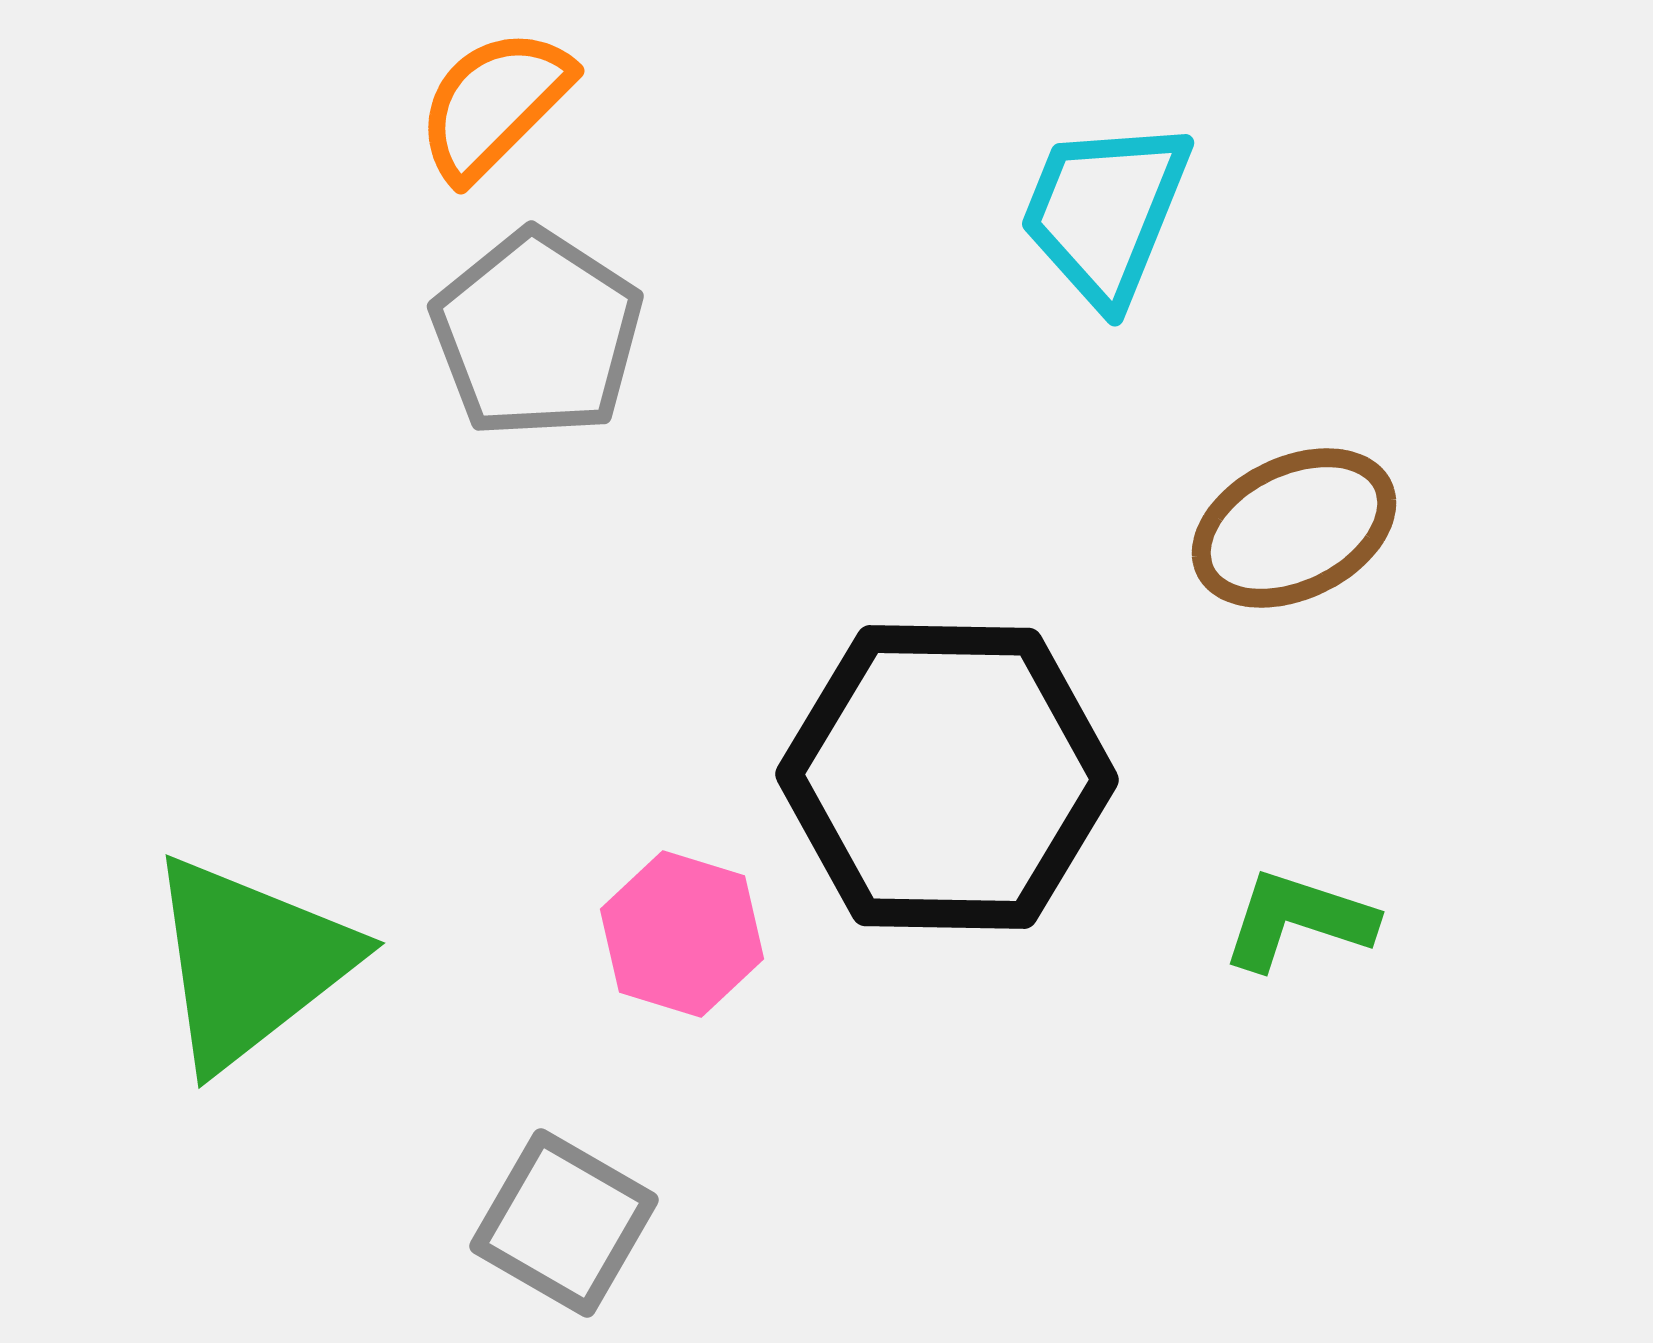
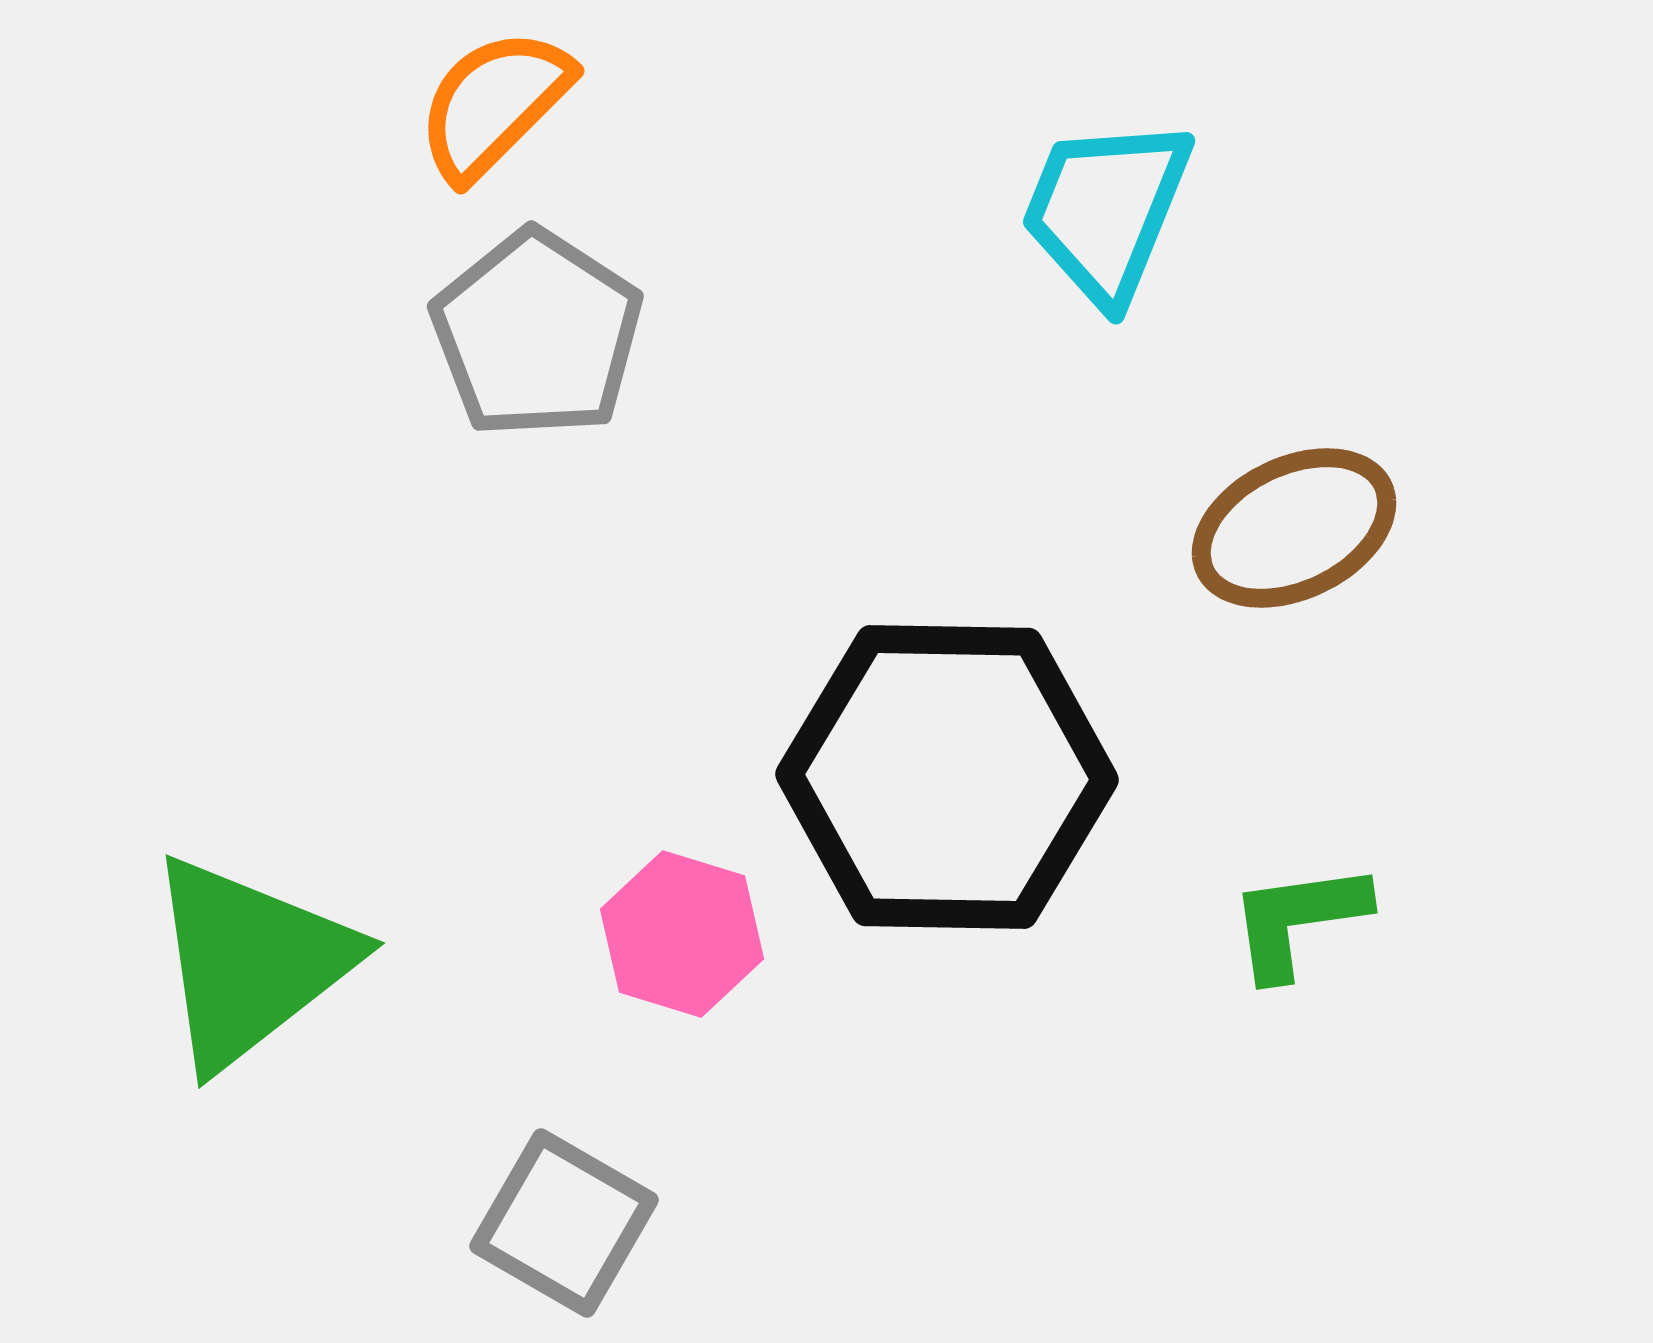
cyan trapezoid: moved 1 px right, 2 px up
green L-shape: rotated 26 degrees counterclockwise
